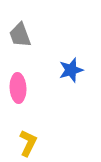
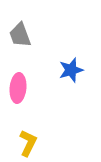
pink ellipse: rotated 8 degrees clockwise
